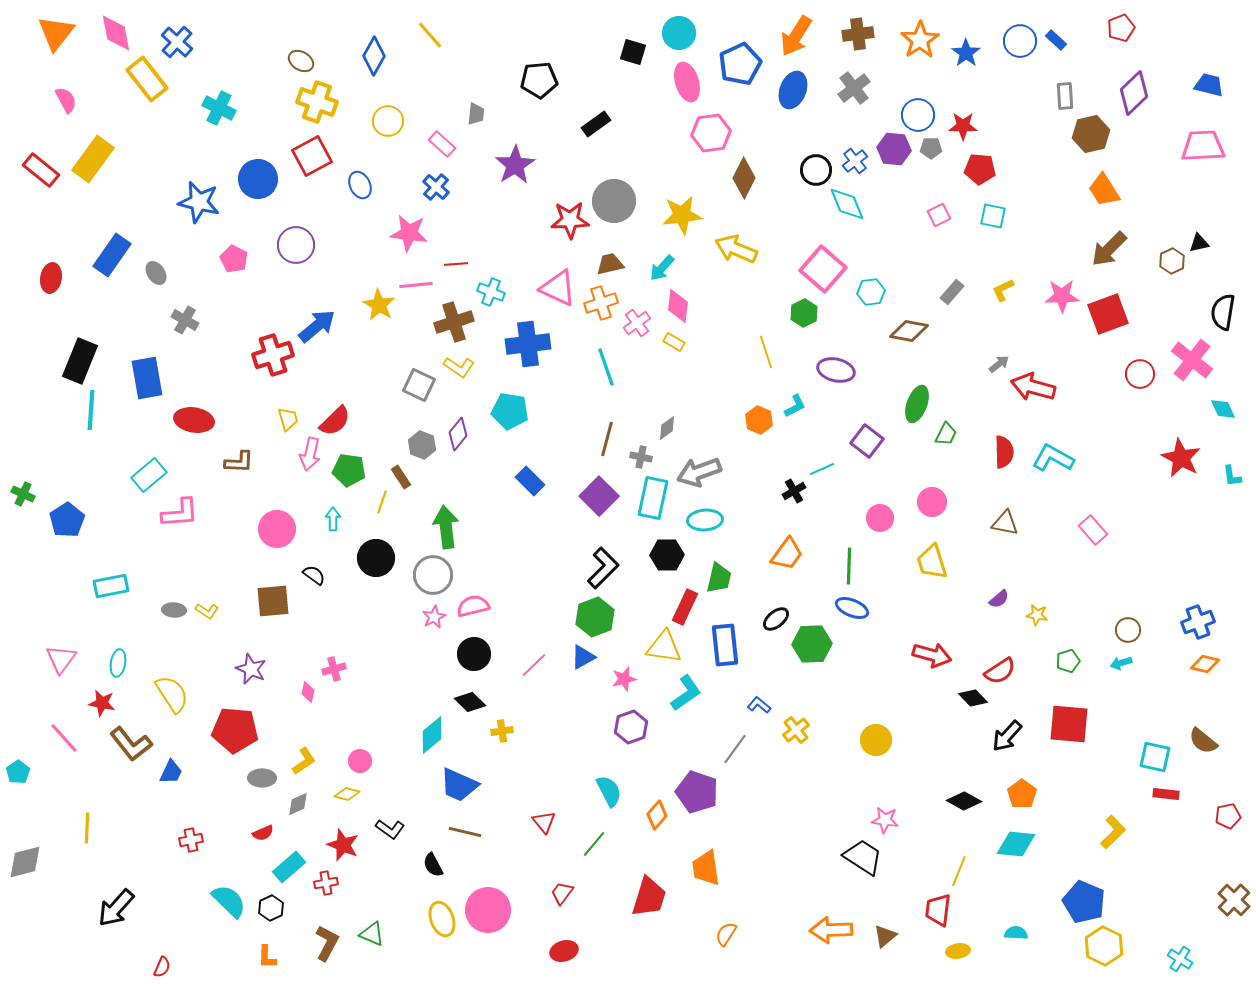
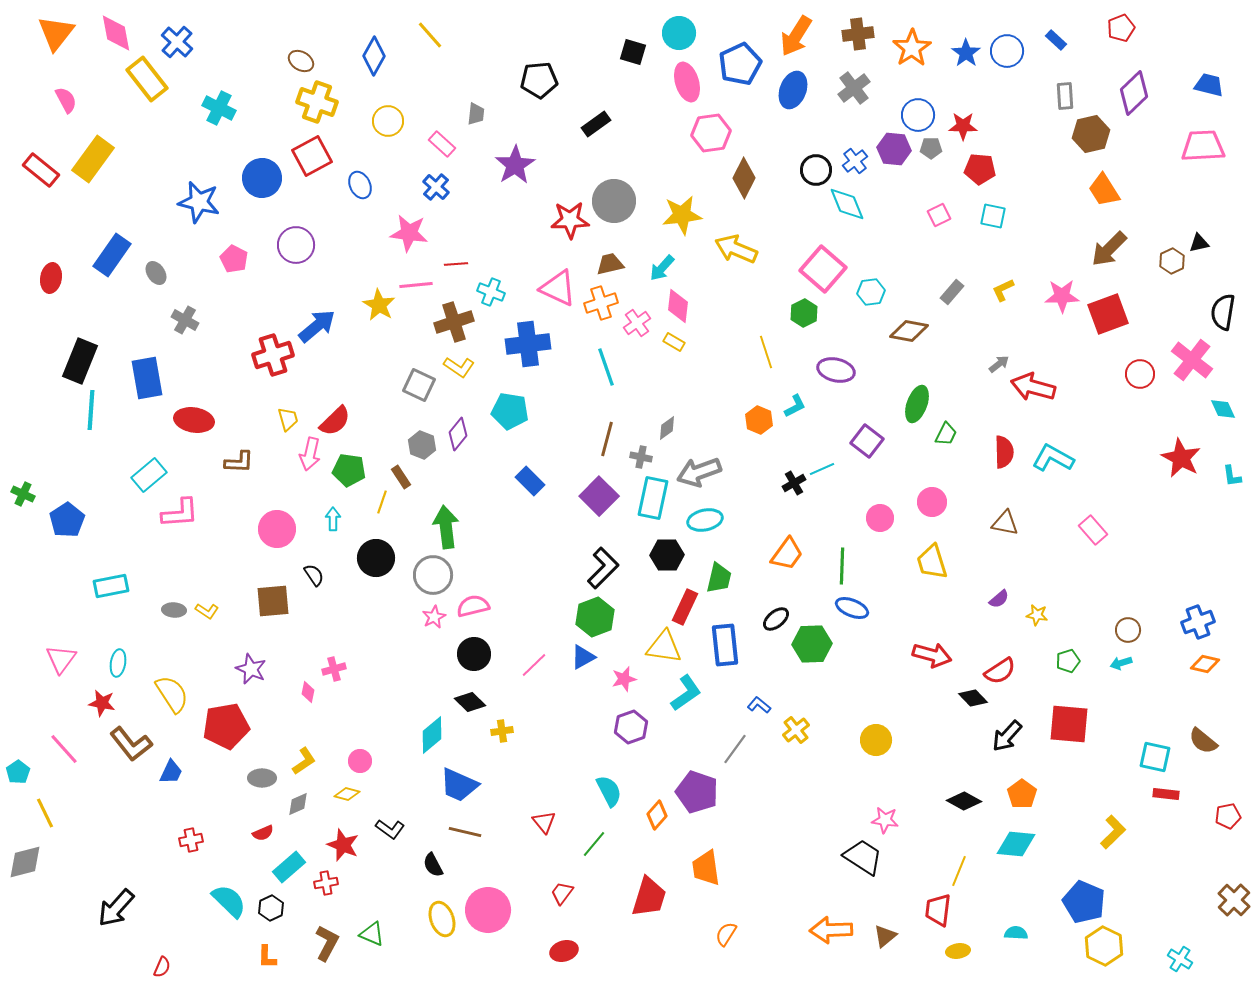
orange star at (920, 40): moved 8 px left, 8 px down
blue circle at (1020, 41): moved 13 px left, 10 px down
blue circle at (258, 179): moved 4 px right, 1 px up
black cross at (794, 491): moved 8 px up
cyan ellipse at (705, 520): rotated 8 degrees counterclockwise
green line at (849, 566): moved 7 px left
black semicircle at (314, 575): rotated 20 degrees clockwise
red pentagon at (235, 730): moved 9 px left, 4 px up; rotated 15 degrees counterclockwise
pink line at (64, 738): moved 11 px down
yellow line at (87, 828): moved 42 px left, 15 px up; rotated 28 degrees counterclockwise
